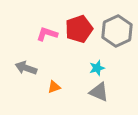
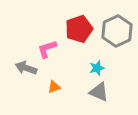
pink L-shape: moved 15 px down; rotated 35 degrees counterclockwise
